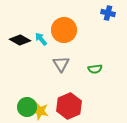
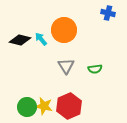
black diamond: rotated 15 degrees counterclockwise
gray triangle: moved 5 px right, 2 px down
yellow star: moved 4 px right, 5 px up
